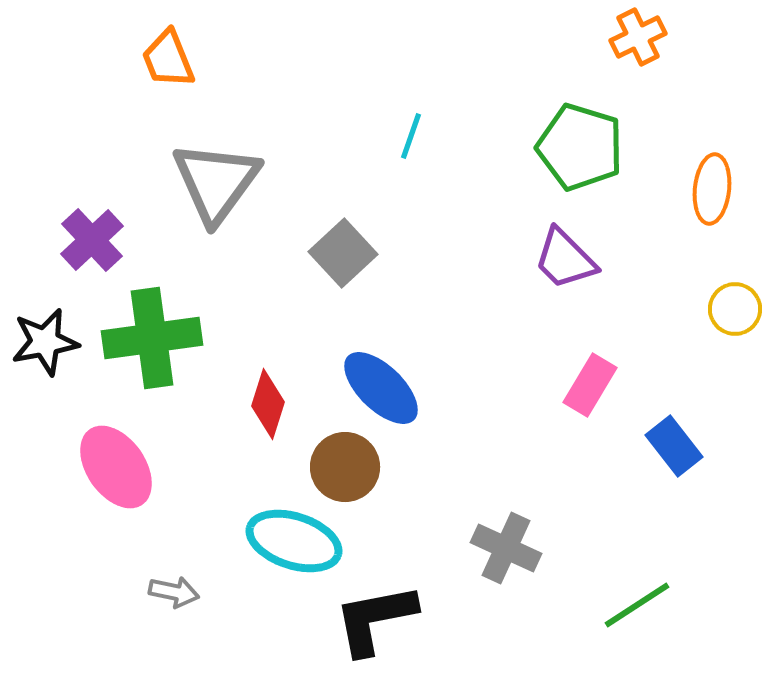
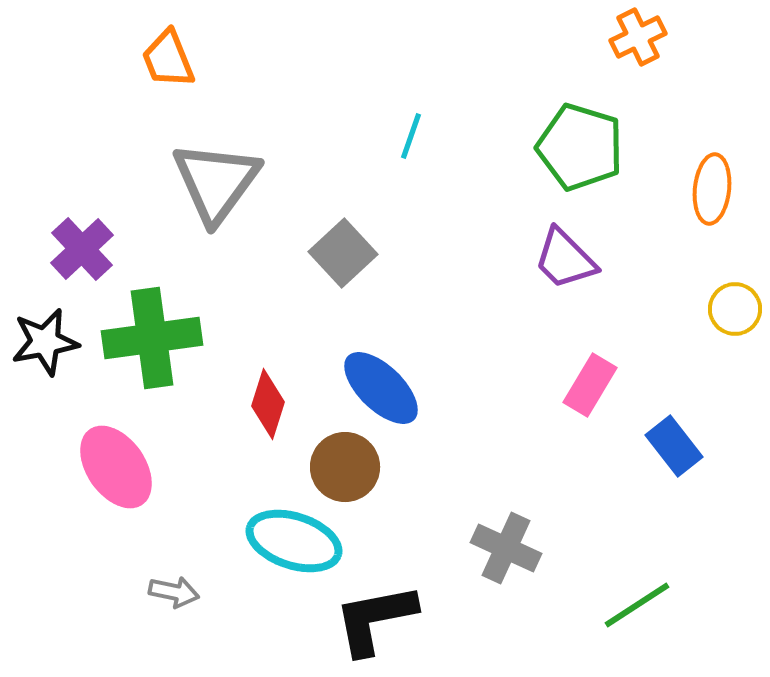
purple cross: moved 10 px left, 9 px down
